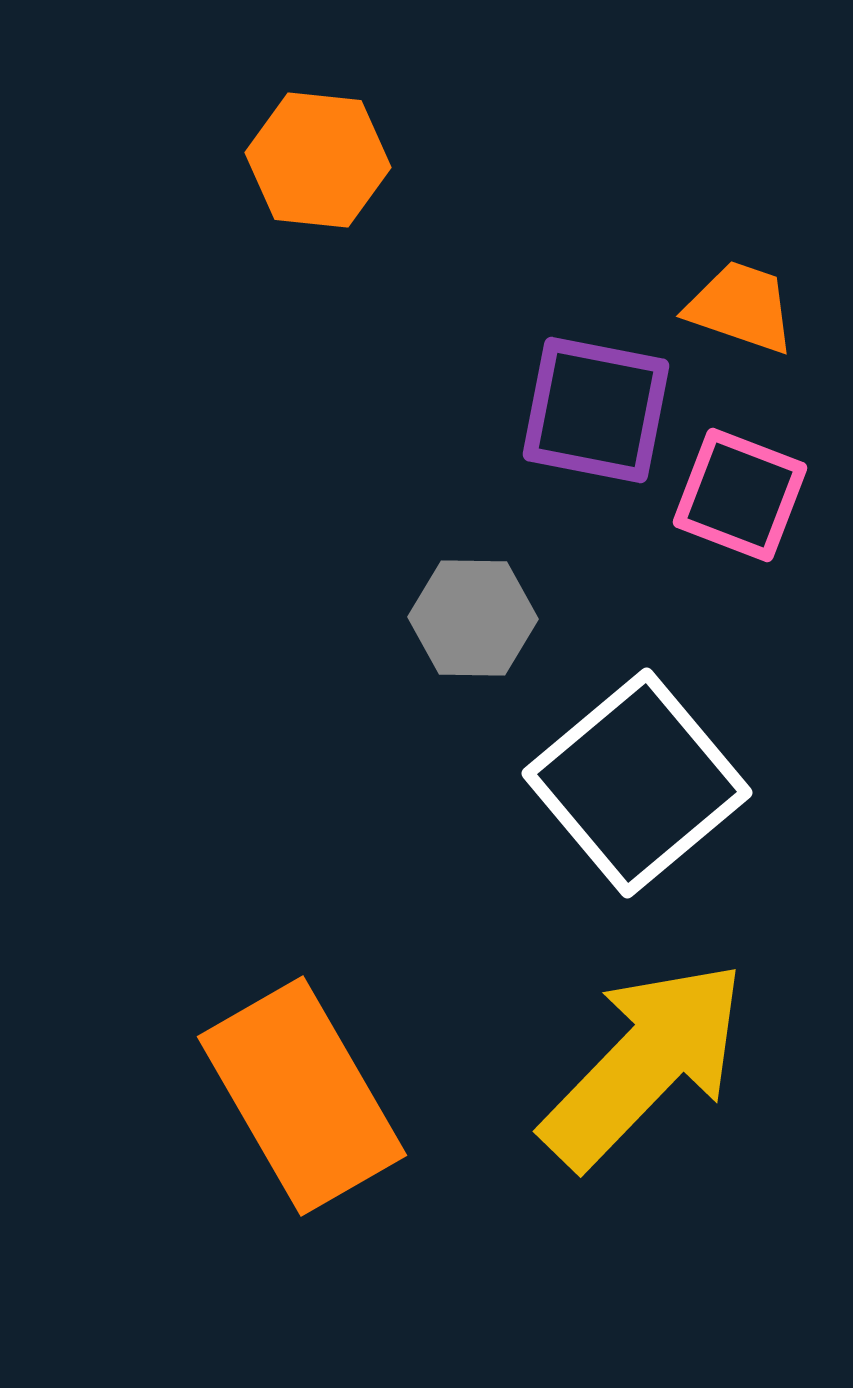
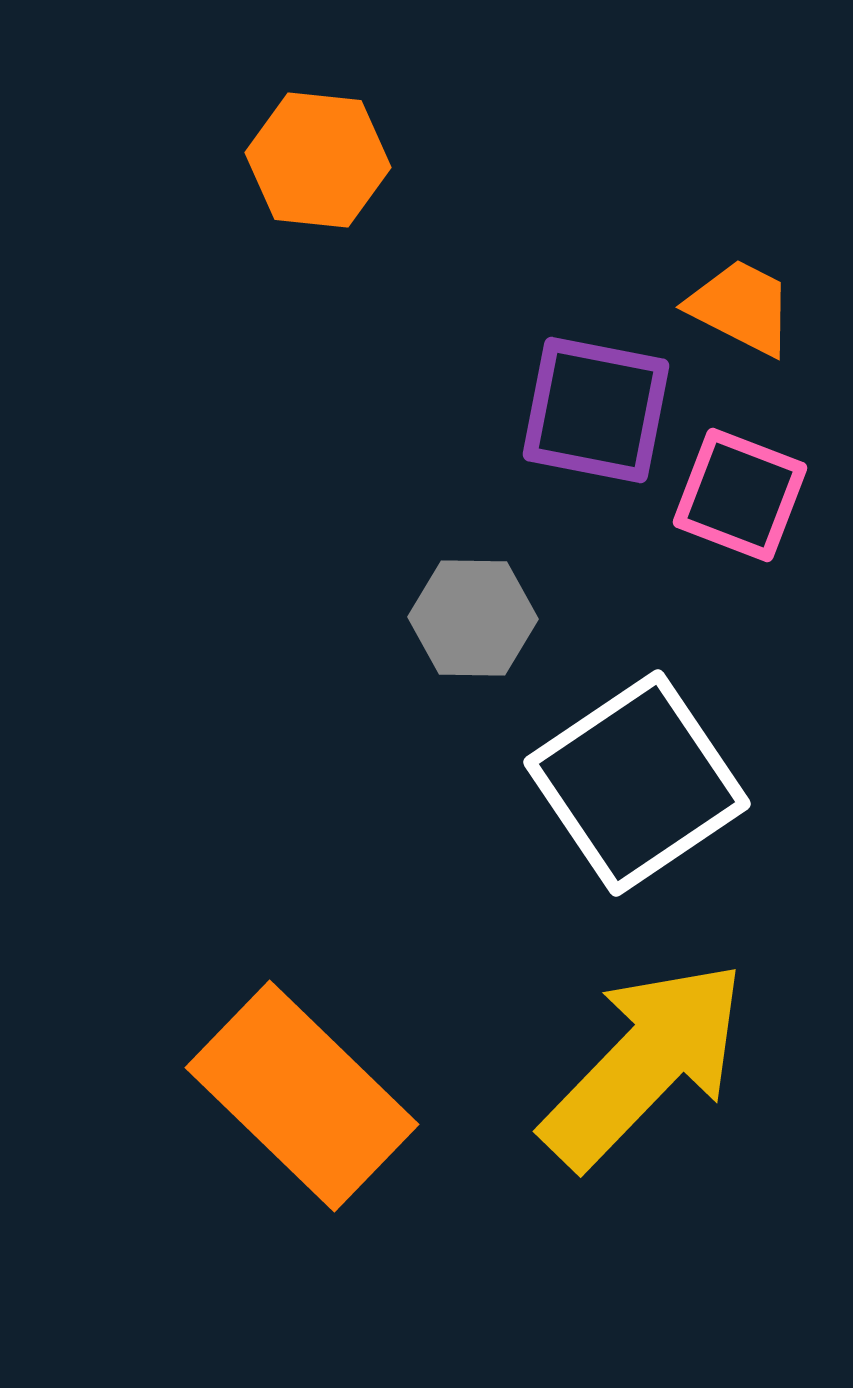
orange trapezoid: rotated 8 degrees clockwise
white square: rotated 6 degrees clockwise
orange rectangle: rotated 16 degrees counterclockwise
